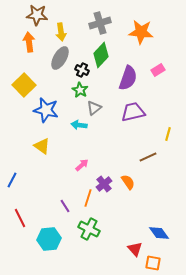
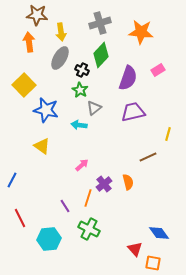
orange semicircle: rotated 21 degrees clockwise
